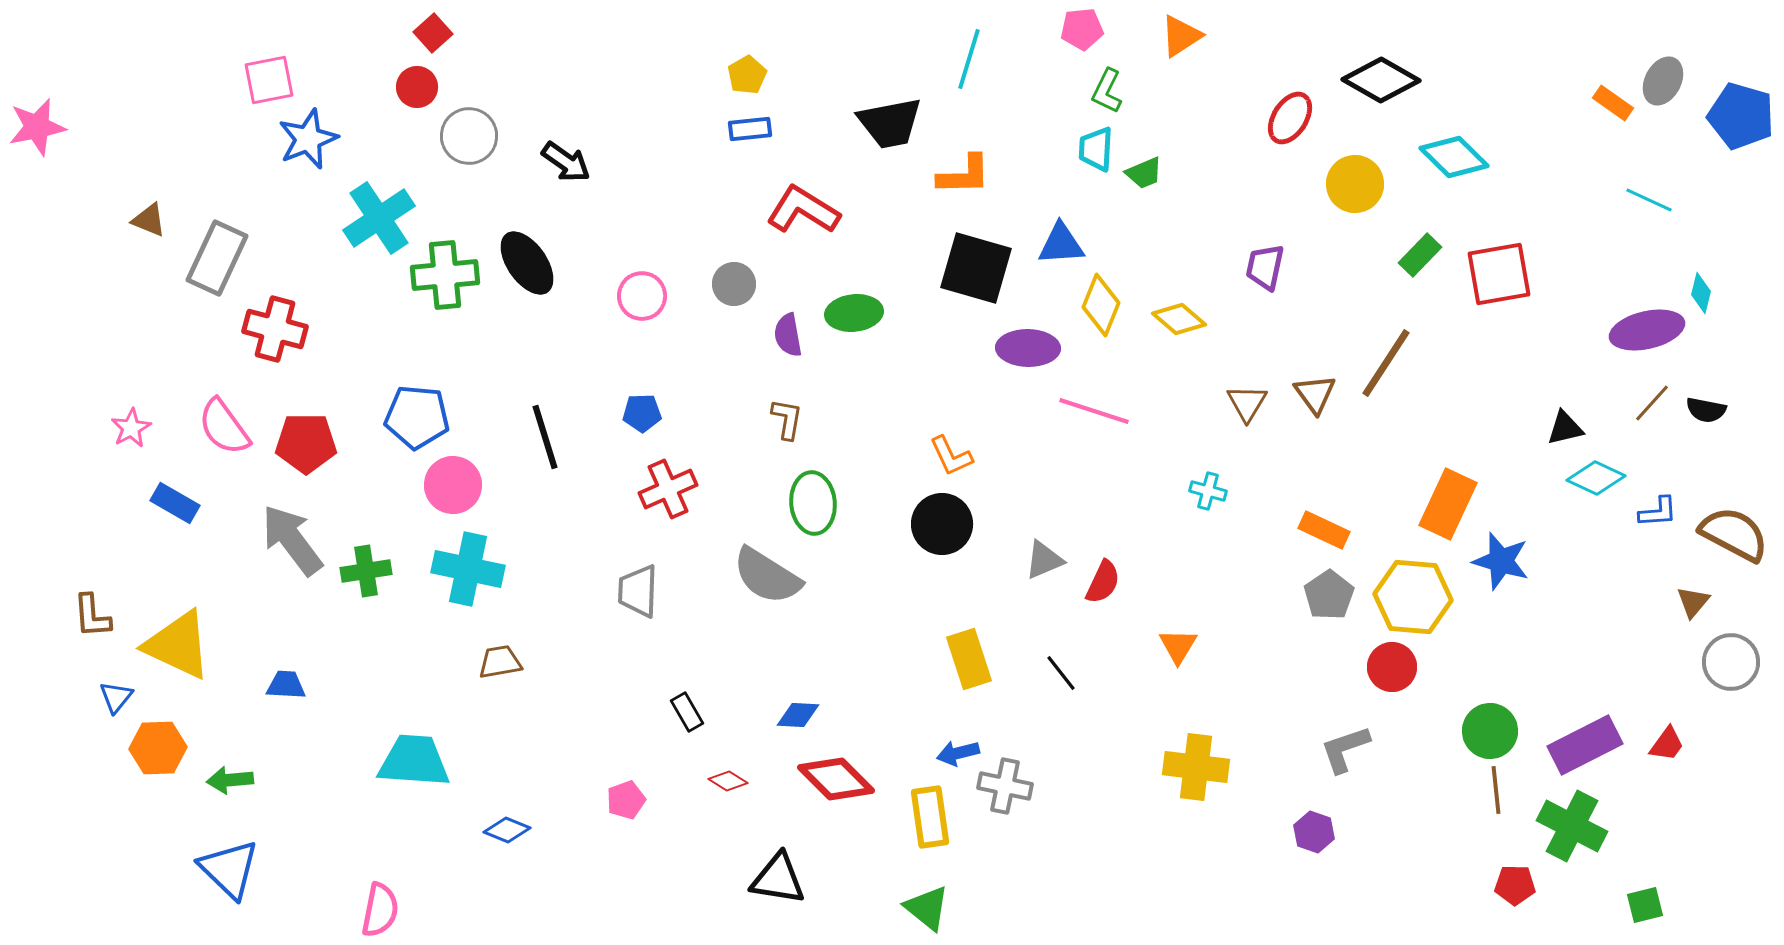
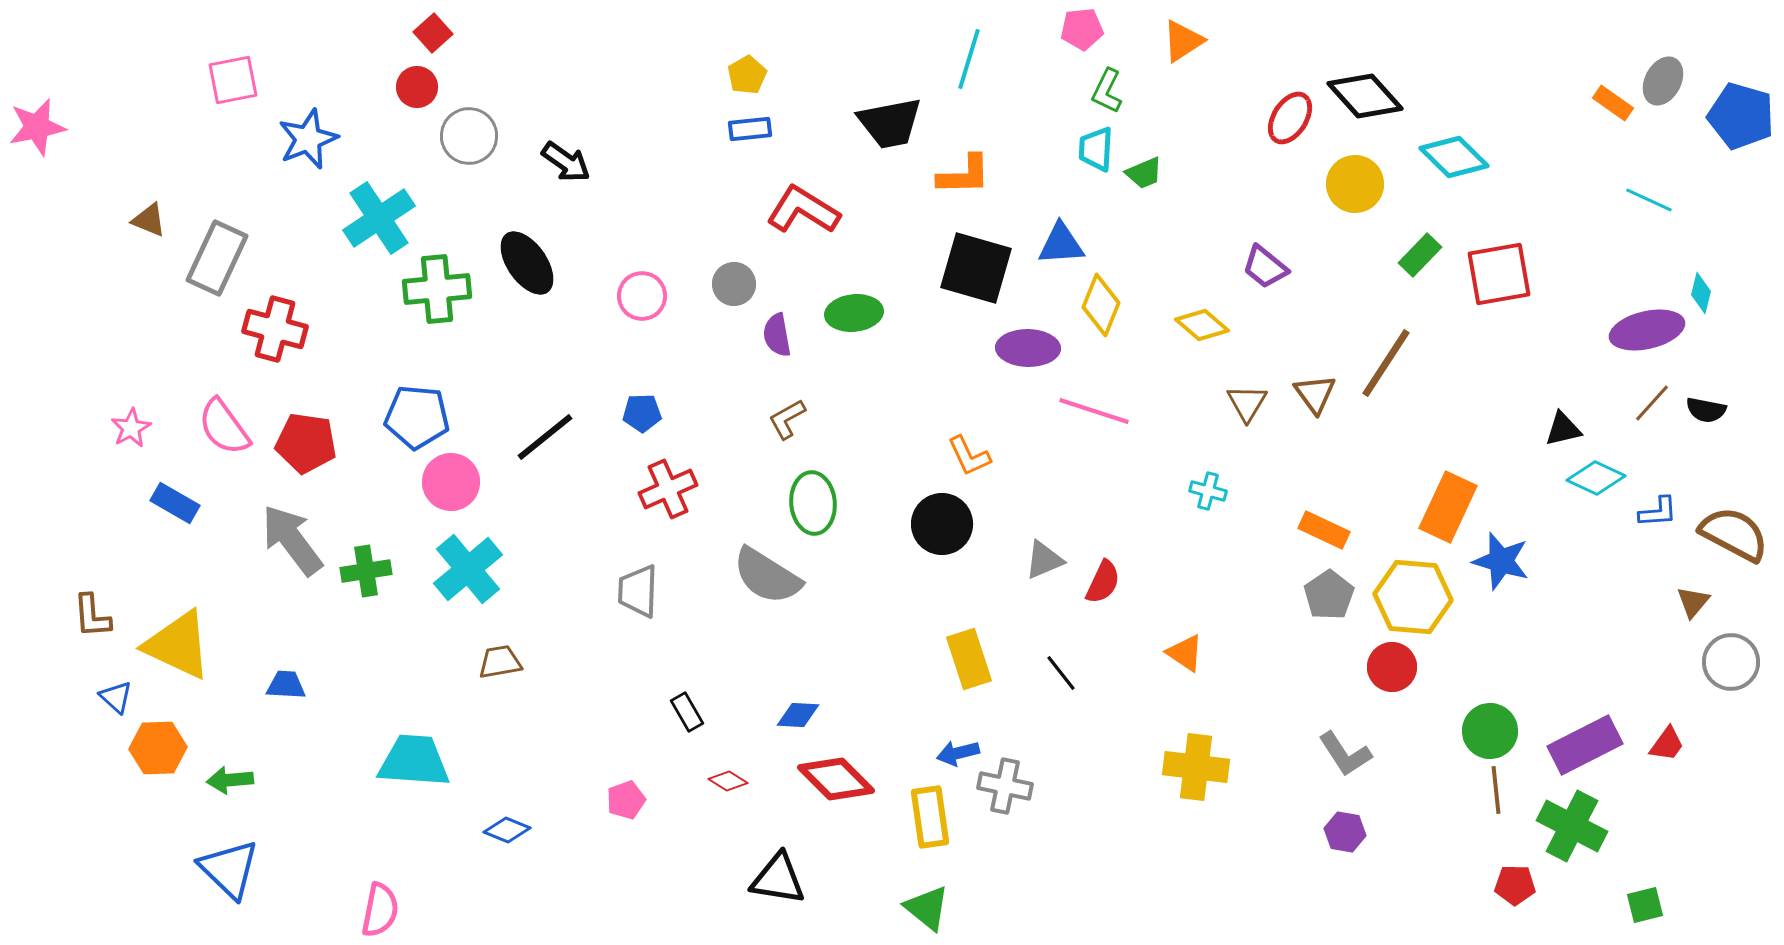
orange triangle at (1181, 36): moved 2 px right, 5 px down
pink square at (269, 80): moved 36 px left
black diamond at (1381, 80): moved 16 px left, 16 px down; rotated 18 degrees clockwise
purple trapezoid at (1265, 267): rotated 63 degrees counterclockwise
green cross at (445, 275): moved 8 px left, 14 px down
yellow diamond at (1179, 319): moved 23 px right, 6 px down
purple semicircle at (788, 335): moved 11 px left
brown L-shape at (787, 419): rotated 129 degrees counterclockwise
black triangle at (1565, 428): moved 2 px left, 1 px down
black line at (545, 437): rotated 68 degrees clockwise
red pentagon at (306, 443): rotated 8 degrees clockwise
orange L-shape at (951, 456): moved 18 px right
pink circle at (453, 485): moved 2 px left, 3 px up
orange rectangle at (1448, 504): moved 3 px down
cyan cross at (468, 569): rotated 38 degrees clockwise
orange triangle at (1178, 646): moved 7 px right, 7 px down; rotated 27 degrees counterclockwise
blue triangle at (116, 697): rotated 27 degrees counterclockwise
gray L-shape at (1345, 749): moved 5 px down; rotated 104 degrees counterclockwise
purple hexagon at (1314, 832): moved 31 px right; rotated 9 degrees counterclockwise
